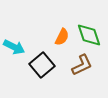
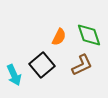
orange semicircle: moved 3 px left
cyan arrow: moved 28 px down; rotated 40 degrees clockwise
